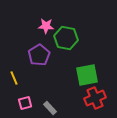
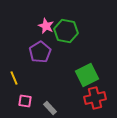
pink star: rotated 21 degrees clockwise
green hexagon: moved 7 px up
purple pentagon: moved 1 px right, 3 px up
green square: rotated 15 degrees counterclockwise
red cross: rotated 10 degrees clockwise
pink square: moved 2 px up; rotated 24 degrees clockwise
